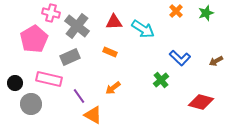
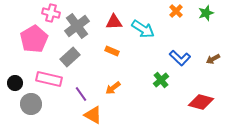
gray cross: rotated 15 degrees clockwise
orange rectangle: moved 2 px right, 1 px up
gray rectangle: rotated 18 degrees counterclockwise
brown arrow: moved 3 px left, 2 px up
purple line: moved 2 px right, 2 px up
